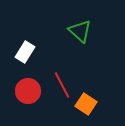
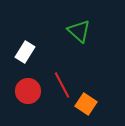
green triangle: moved 1 px left
